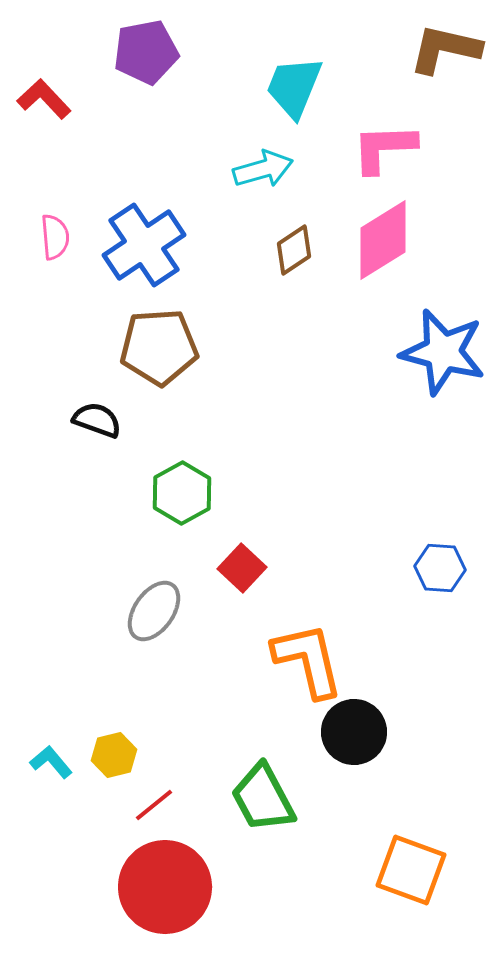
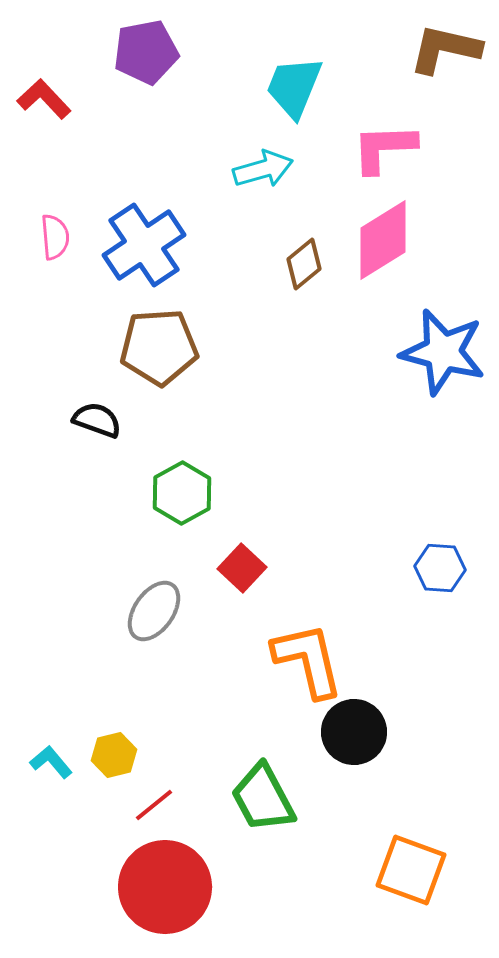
brown diamond: moved 10 px right, 14 px down; rotated 6 degrees counterclockwise
